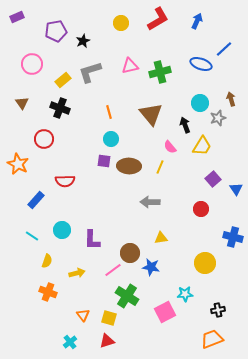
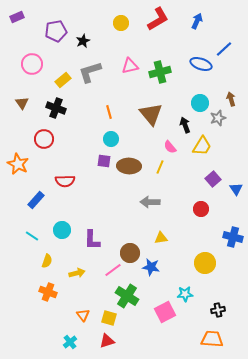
black cross at (60, 108): moved 4 px left
orange trapezoid at (212, 339): rotated 25 degrees clockwise
